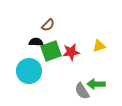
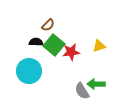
green square: moved 3 px right, 6 px up; rotated 30 degrees counterclockwise
